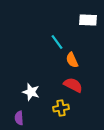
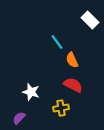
white rectangle: moved 2 px right; rotated 42 degrees clockwise
purple semicircle: rotated 48 degrees clockwise
